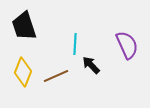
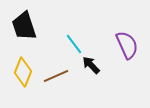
cyan line: moved 1 px left; rotated 40 degrees counterclockwise
